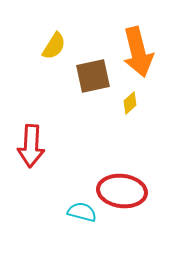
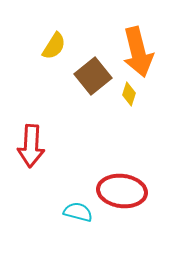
brown square: rotated 27 degrees counterclockwise
yellow diamond: moved 1 px left, 9 px up; rotated 30 degrees counterclockwise
cyan semicircle: moved 4 px left
